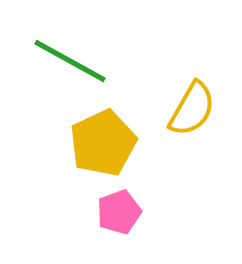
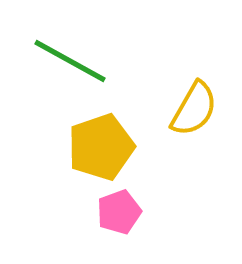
yellow semicircle: moved 2 px right
yellow pentagon: moved 2 px left, 4 px down; rotated 6 degrees clockwise
